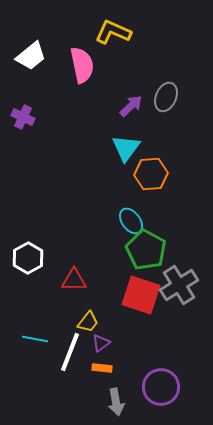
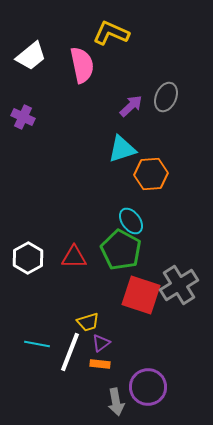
yellow L-shape: moved 2 px left, 1 px down
cyan triangle: moved 4 px left, 1 px down; rotated 36 degrees clockwise
green pentagon: moved 25 px left
red triangle: moved 23 px up
yellow trapezoid: rotated 35 degrees clockwise
cyan line: moved 2 px right, 5 px down
orange rectangle: moved 2 px left, 4 px up
purple circle: moved 13 px left
